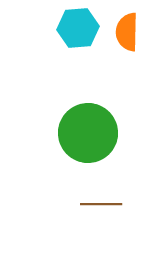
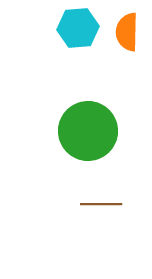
green circle: moved 2 px up
